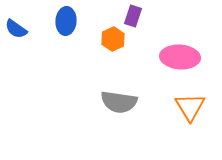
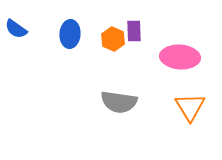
purple rectangle: moved 1 px right, 15 px down; rotated 20 degrees counterclockwise
blue ellipse: moved 4 px right, 13 px down
orange hexagon: rotated 10 degrees counterclockwise
